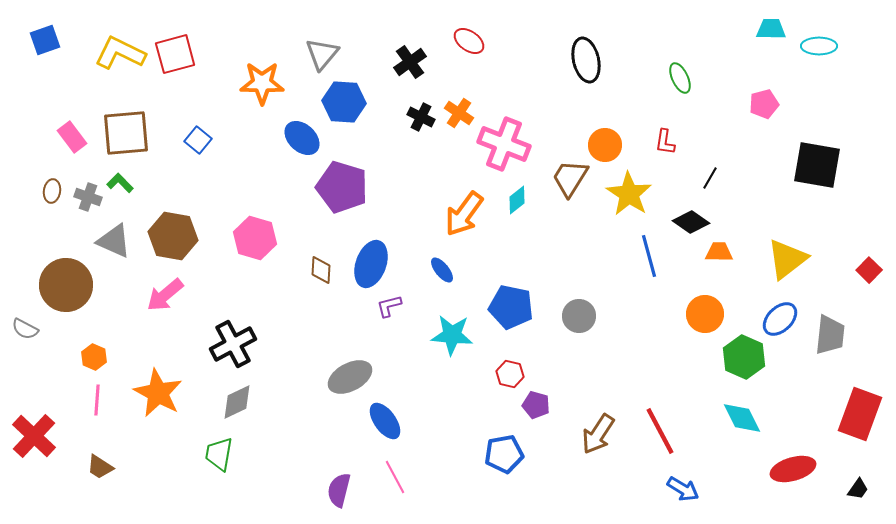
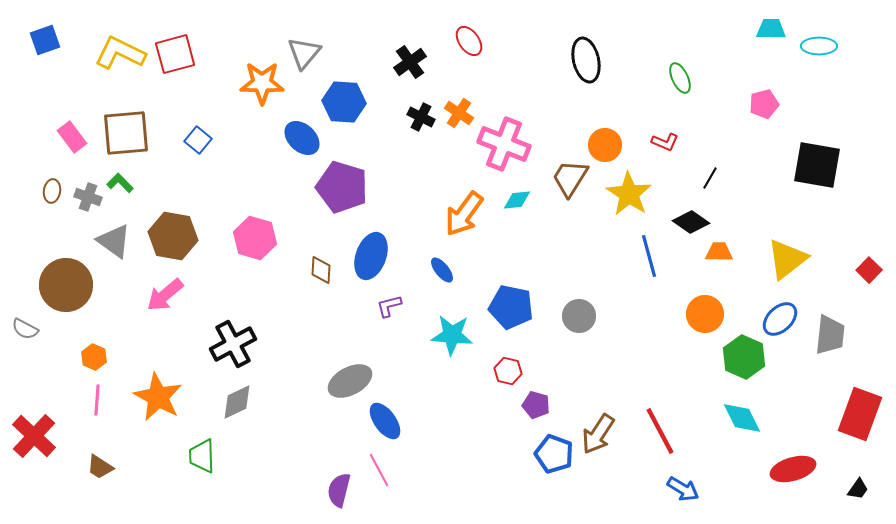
red ellipse at (469, 41): rotated 20 degrees clockwise
gray triangle at (322, 54): moved 18 px left, 1 px up
red L-shape at (665, 142): rotated 76 degrees counterclockwise
cyan diamond at (517, 200): rotated 32 degrees clockwise
gray triangle at (114, 241): rotated 12 degrees clockwise
blue ellipse at (371, 264): moved 8 px up
red hexagon at (510, 374): moved 2 px left, 3 px up
gray ellipse at (350, 377): moved 4 px down
orange star at (158, 393): moved 4 px down
green trapezoid at (219, 454): moved 17 px left, 2 px down; rotated 12 degrees counterclockwise
blue pentagon at (504, 454): moved 50 px right; rotated 30 degrees clockwise
pink line at (395, 477): moved 16 px left, 7 px up
